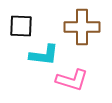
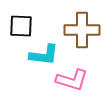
brown cross: moved 3 px down
